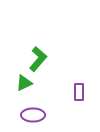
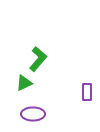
purple rectangle: moved 8 px right
purple ellipse: moved 1 px up
